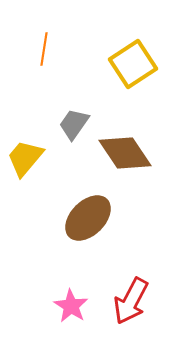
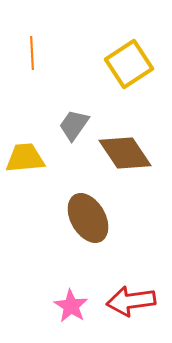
orange line: moved 12 px left, 4 px down; rotated 12 degrees counterclockwise
yellow square: moved 4 px left
gray trapezoid: moved 1 px down
yellow trapezoid: rotated 45 degrees clockwise
brown ellipse: rotated 75 degrees counterclockwise
red arrow: rotated 54 degrees clockwise
